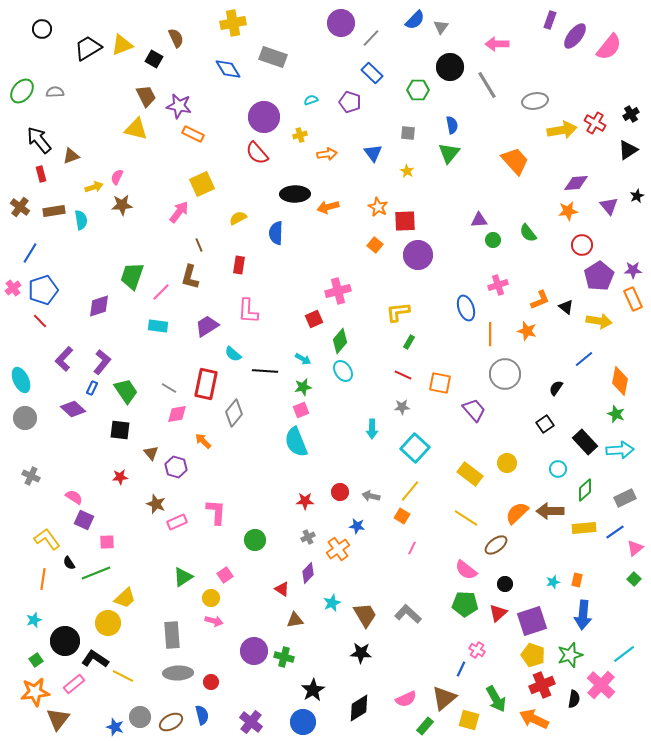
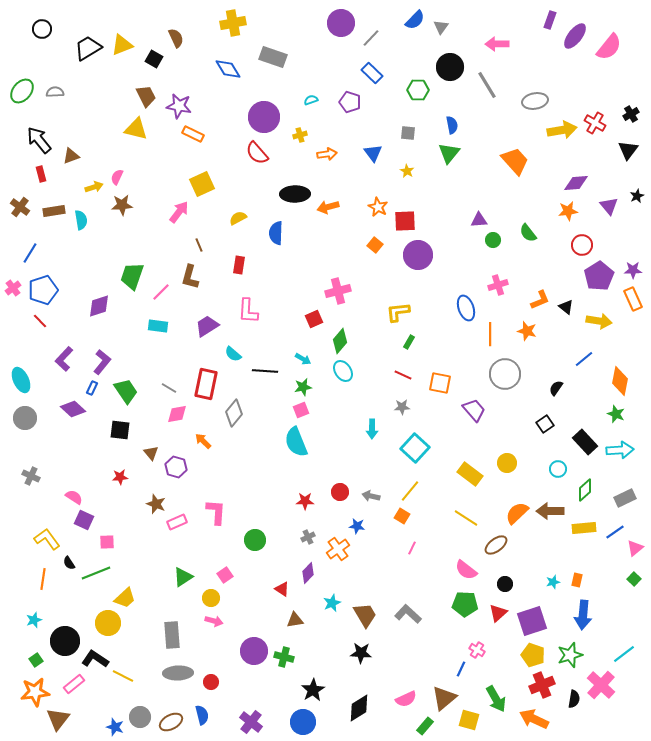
black triangle at (628, 150): rotated 20 degrees counterclockwise
